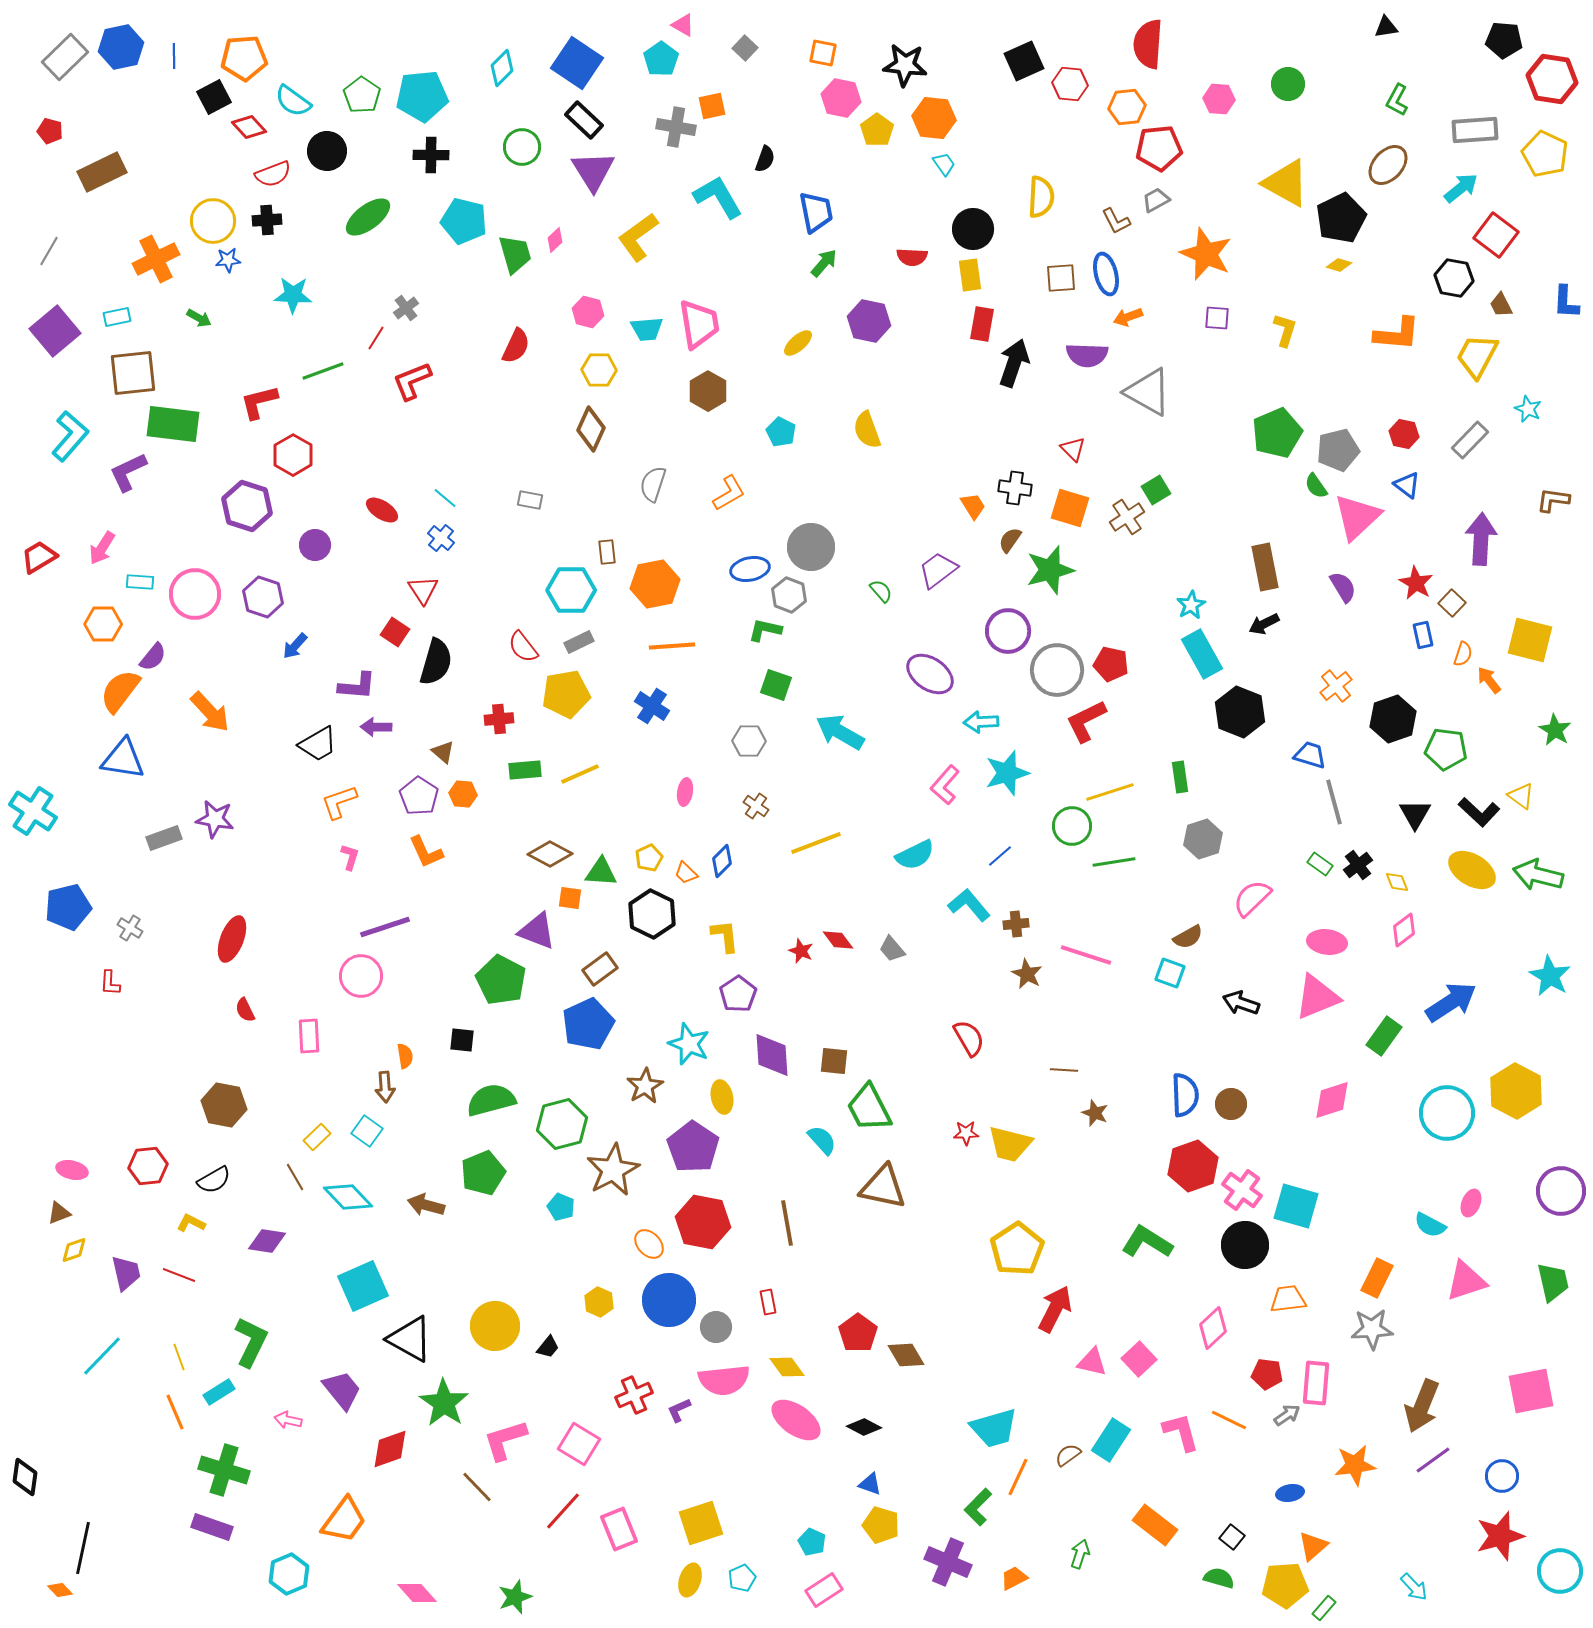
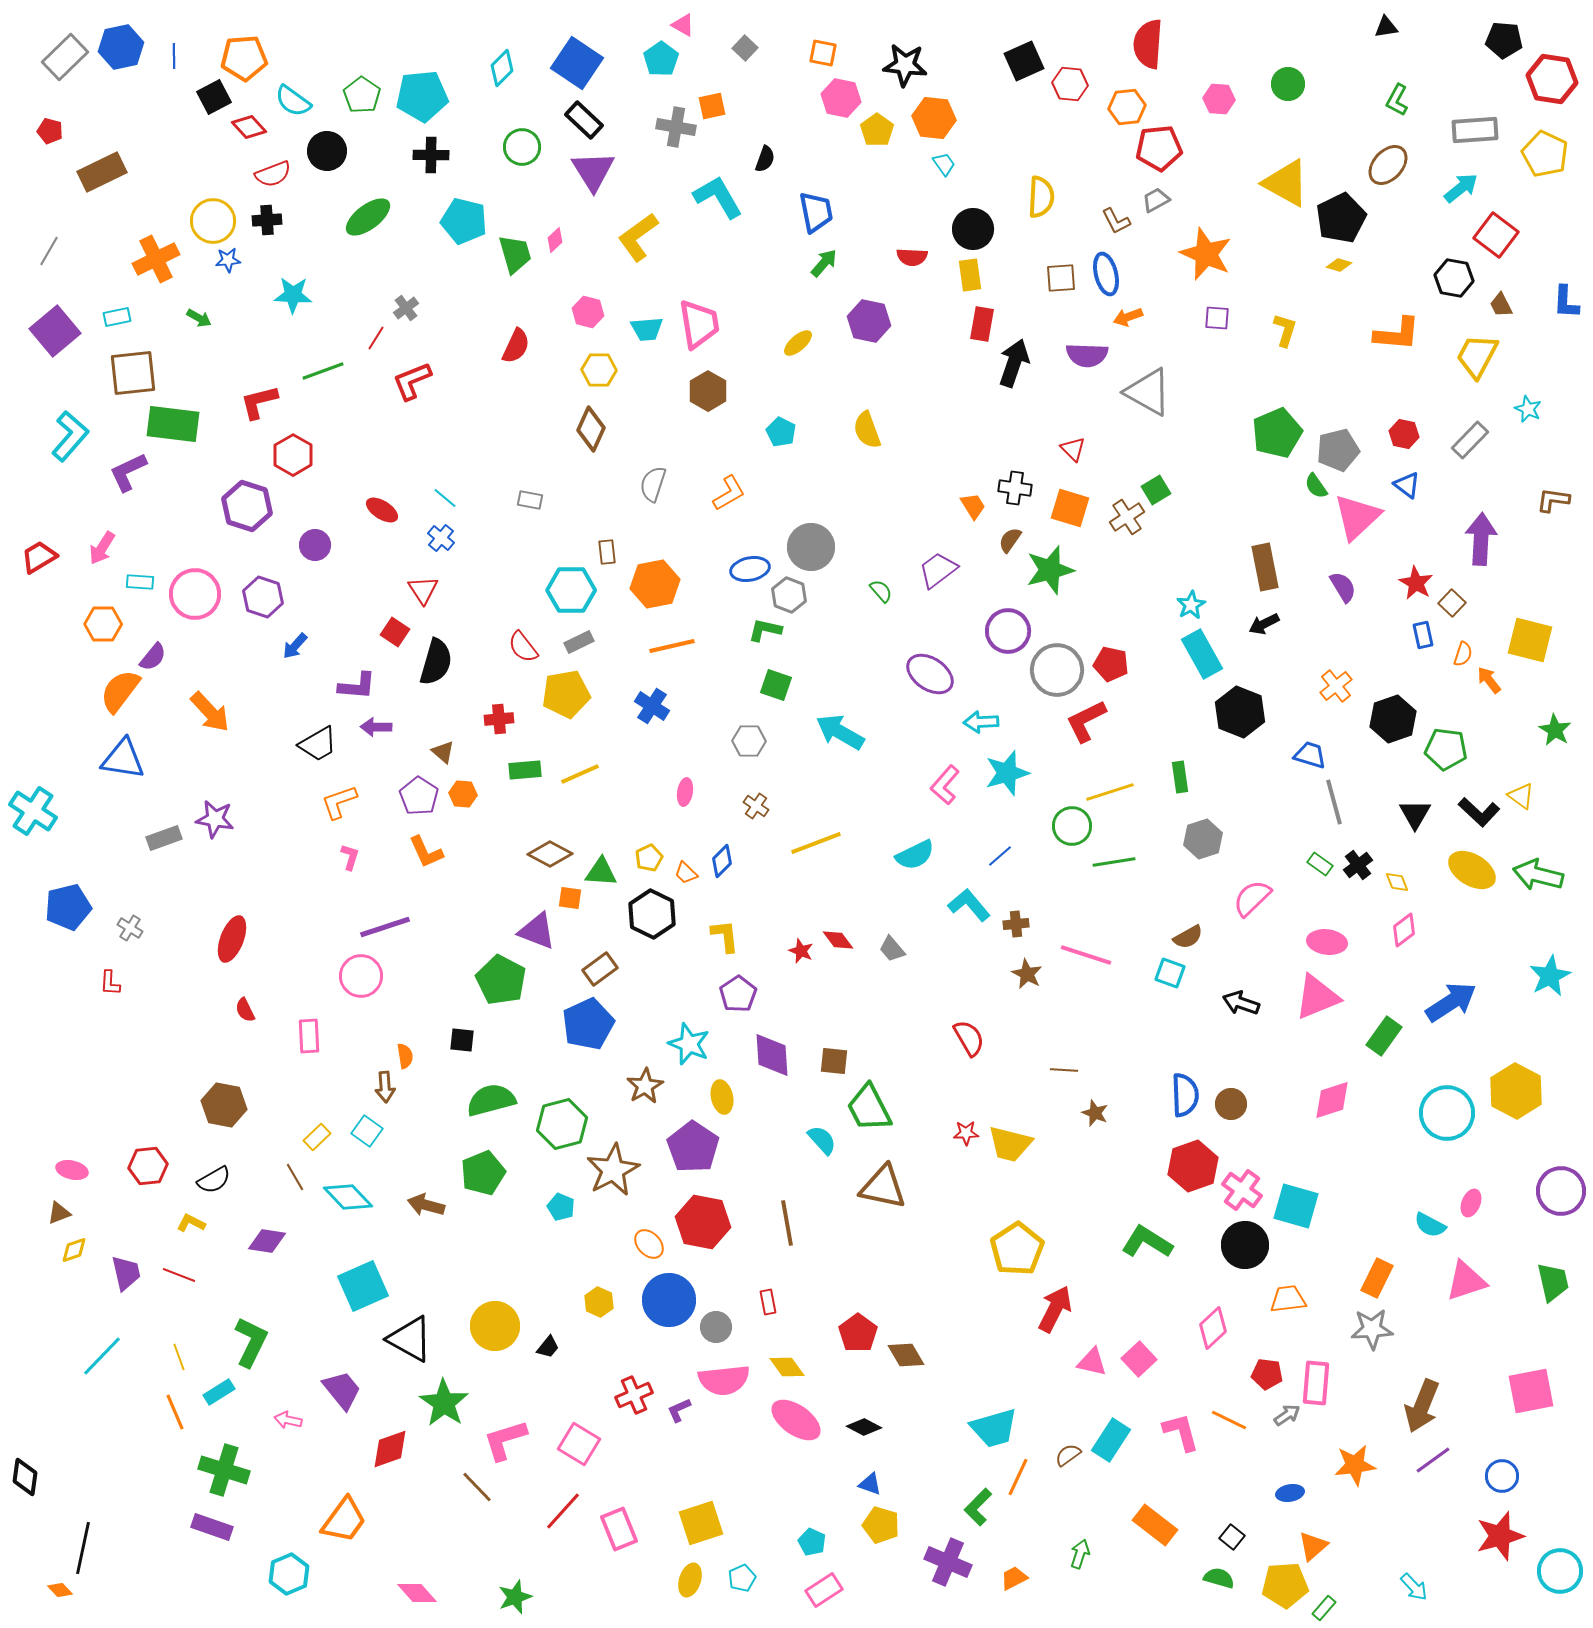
orange line at (672, 646): rotated 9 degrees counterclockwise
cyan star at (1550, 976): rotated 15 degrees clockwise
